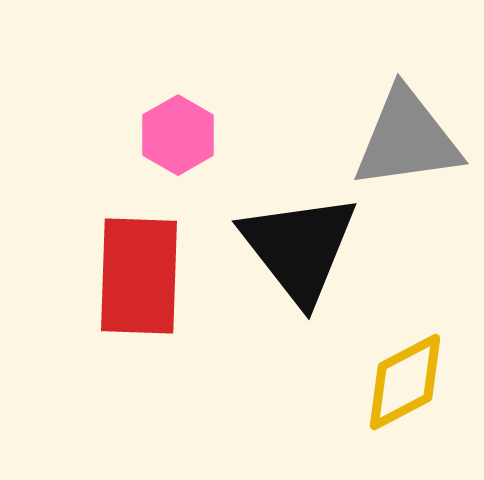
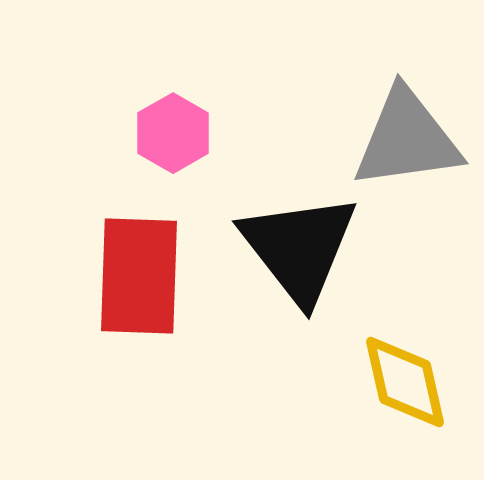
pink hexagon: moved 5 px left, 2 px up
yellow diamond: rotated 75 degrees counterclockwise
